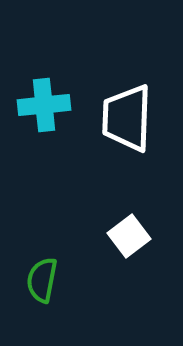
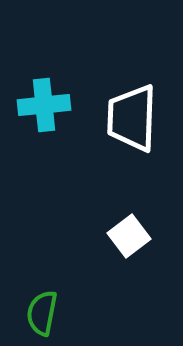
white trapezoid: moved 5 px right
green semicircle: moved 33 px down
